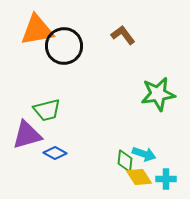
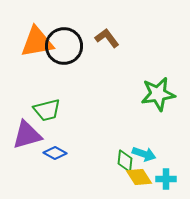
orange triangle: moved 12 px down
brown L-shape: moved 16 px left, 3 px down
